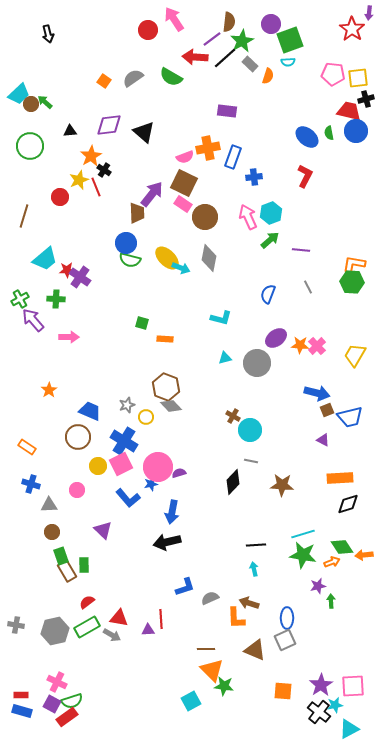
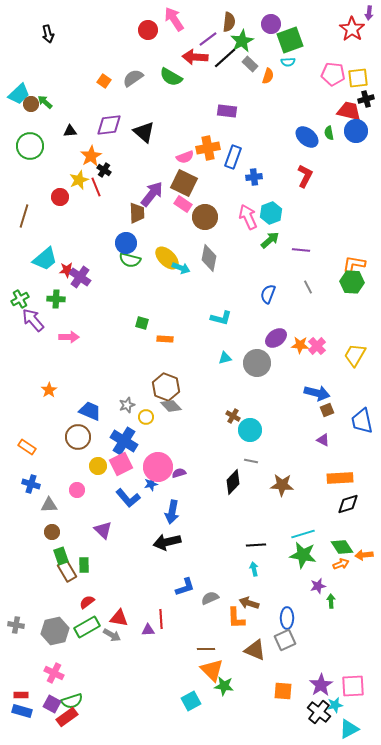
purple line at (212, 39): moved 4 px left
blue trapezoid at (350, 417): moved 12 px right, 4 px down; rotated 92 degrees clockwise
orange arrow at (332, 562): moved 9 px right, 2 px down
pink cross at (57, 682): moved 3 px left, 9 px up
